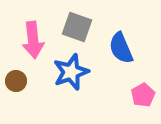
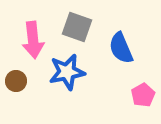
blue star: moved 4 px left; rotated 9 degrees clockwise
